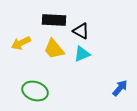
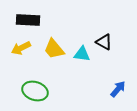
black rectangle: moved 26 px left
black triangle: moved 23 px right, 11 px down
yellow arrow: moved 5 px down
cyan triangle: rotated 30 degrees clockwise
blue arrow: moved 2 px left, 1 px down
